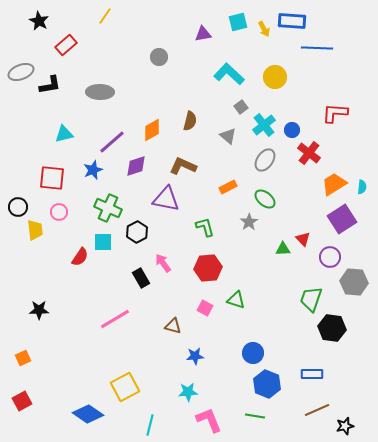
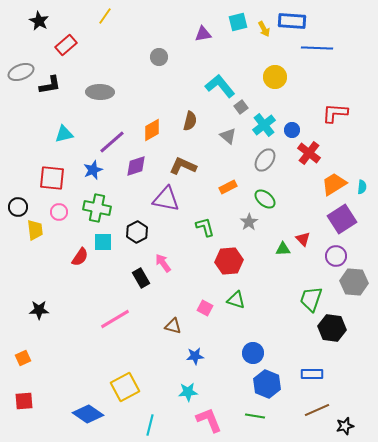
cyan L-shape at (229, 74): moved 9 px left, 12 px down; rotated 8 degrees clockwise
green cross at (108, 208): moved 11 px left; rotated 12 degrees counterclockwise
purple circle at (330, 257): moved 6 px right, 1 px up
red hexagon at (208, 268): moved 21 px right, 7 px up
red square at (22, 401): moved 2 px right; rotated 24 degrees clockwise
